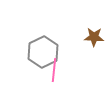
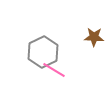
pink line: rotated 65 degrees counterclockwise
